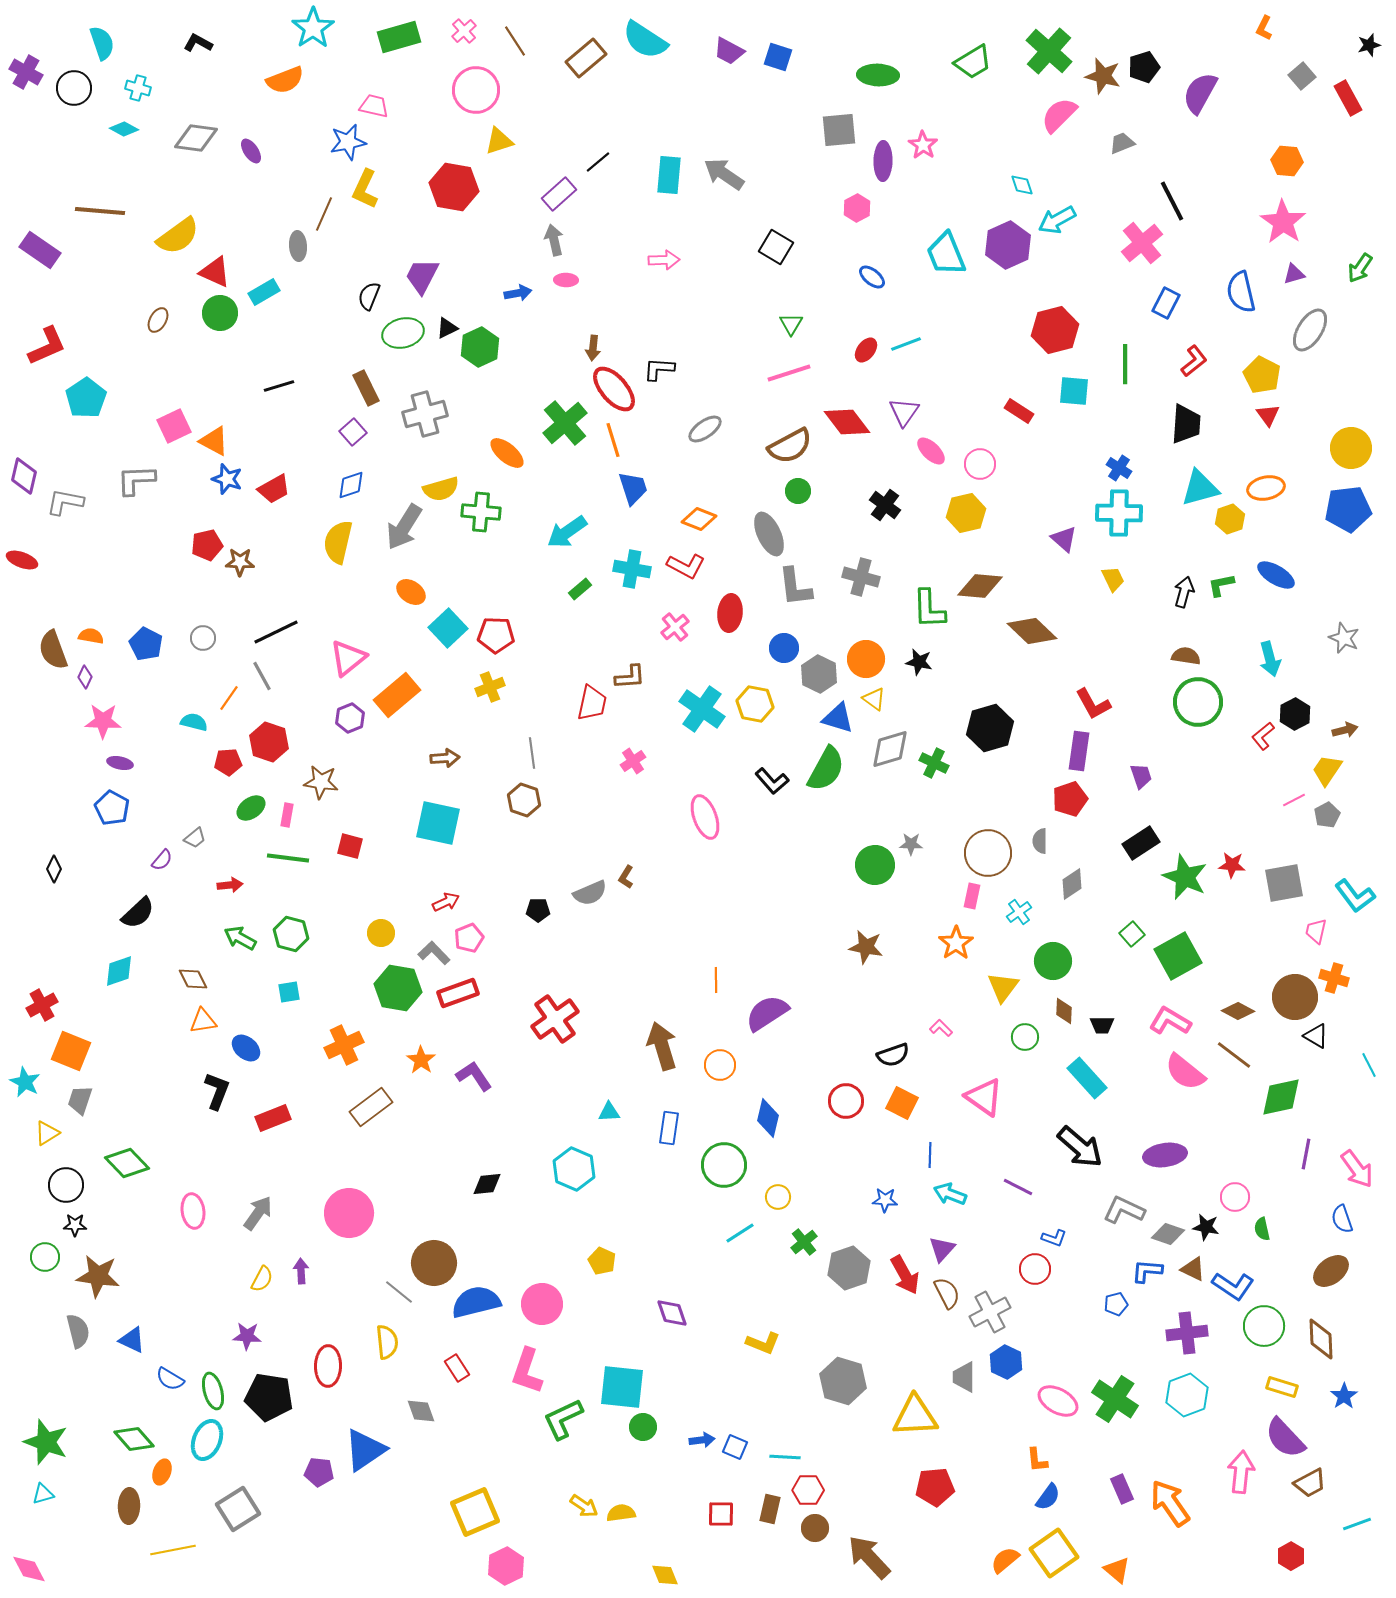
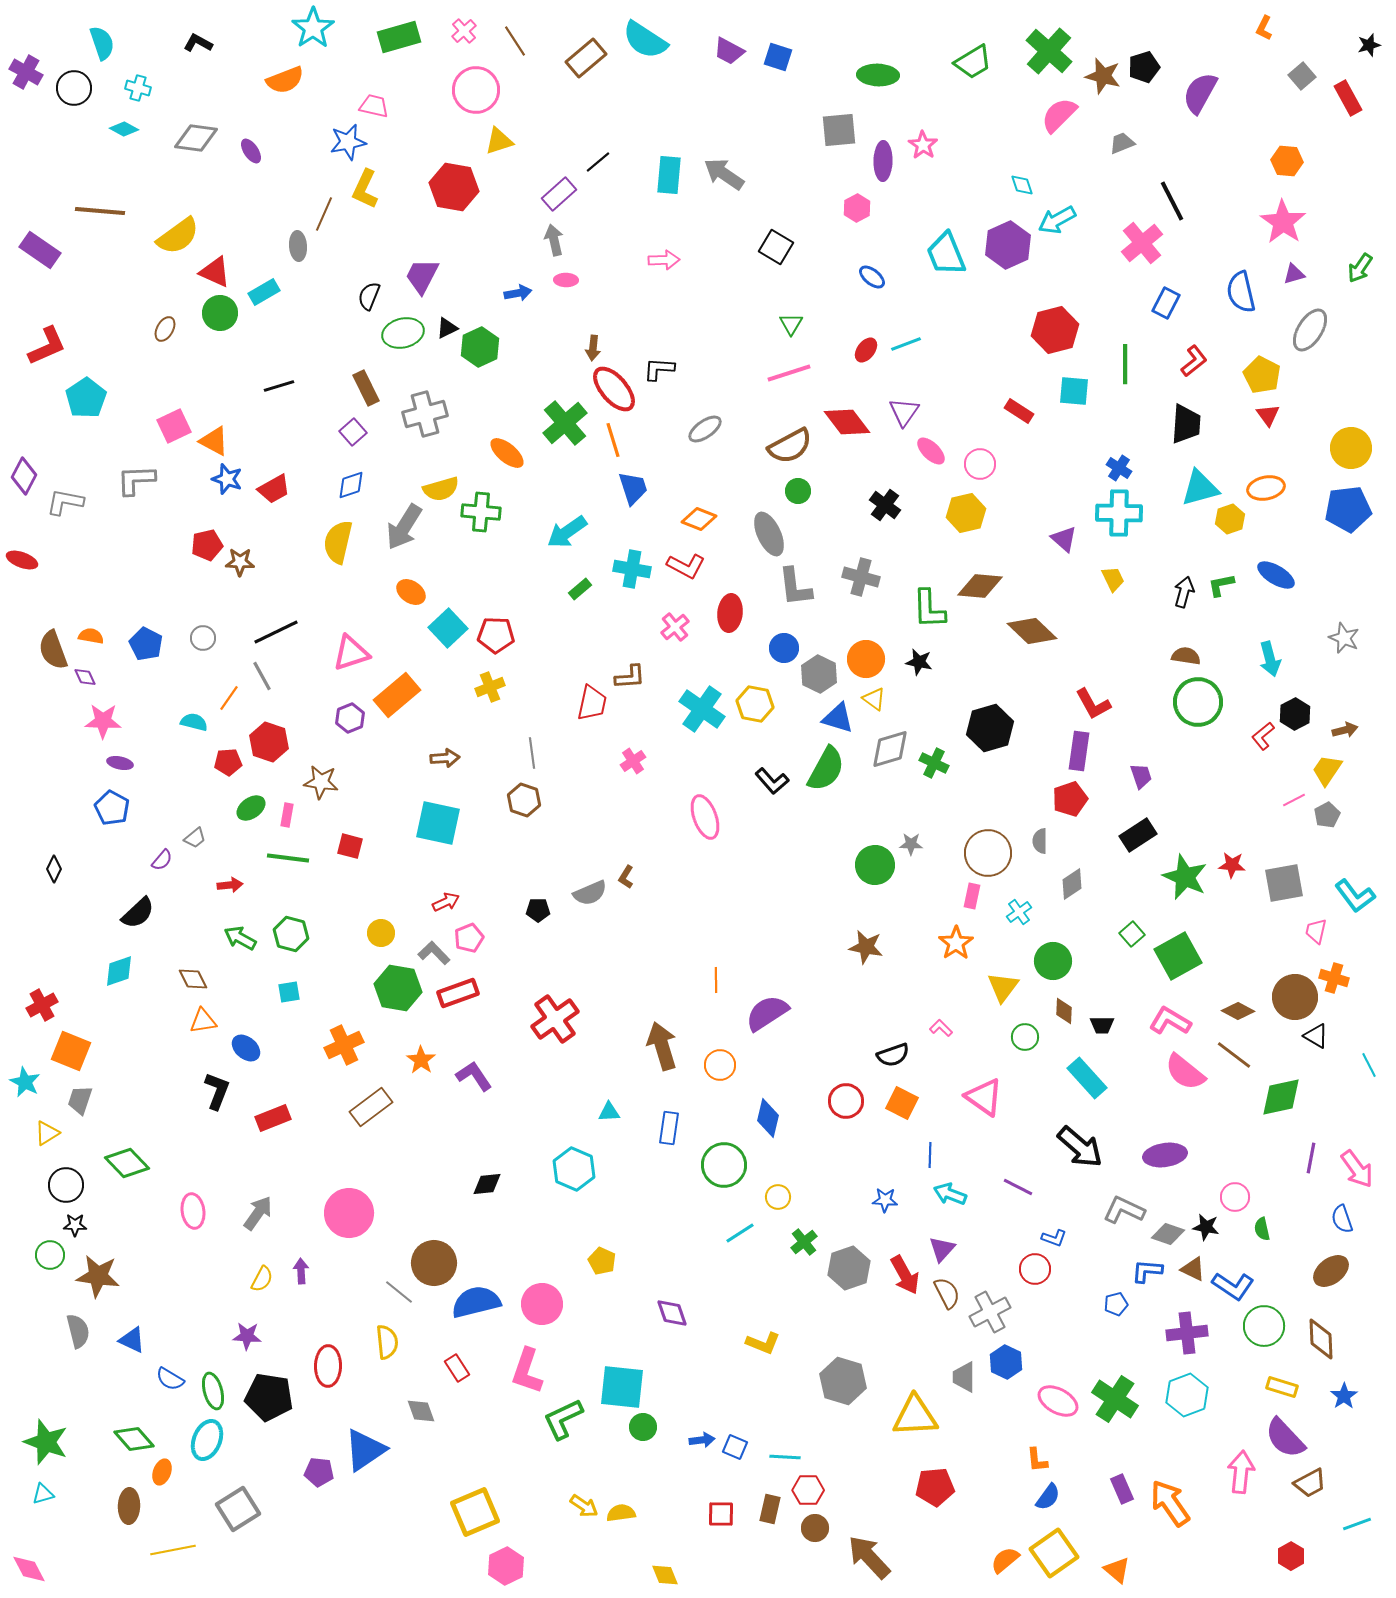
brown ellipse at (158, 320): moved 7 px right, 9 px down
purple diamond at (24, 476): rotated 15 degrees clockwise
pink triangle at (348, 658): moved 3 px right, 5 px up; rotated 21 degrees clockwise
purple diamond at (85, 677): rotated 50 degrees counterclockwise
black rectangle at (1141, 843): moved 3 px left, 8 px up
purple line at (1306, 1154): moved 5 px right, 4 px down
green circle at (45, 1257): moved 5 px right, 2 px up
